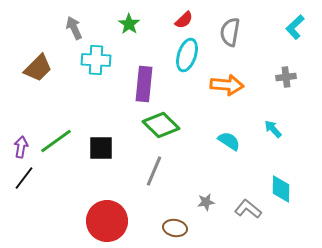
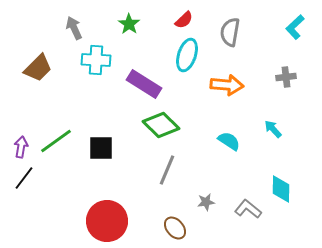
purple rectangle: rotated 64 degrees counterclockwise
gray line: moved 13 px right, 1 px up
brown ellipse: rotated 40 degrees clockwise
